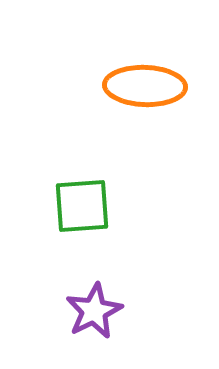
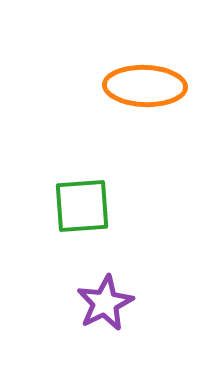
purple star: moved 11 px right, 8 px up
